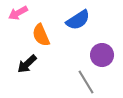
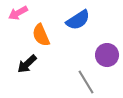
purple circle: moved 5 px right
